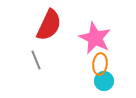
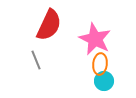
pink star: moved 1 px down
